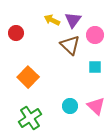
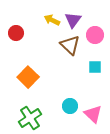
pink triangle: moved 3 px left, 8 px down
